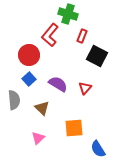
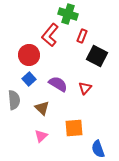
pink triangle: moved 3 px right, 2 px up
blue semicircle: rotated 12 degrees clockwise
